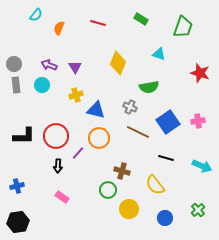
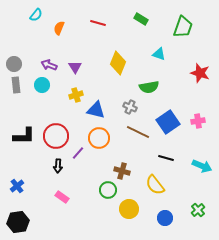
blue cross: rotated 24 degrees counterclockwise
